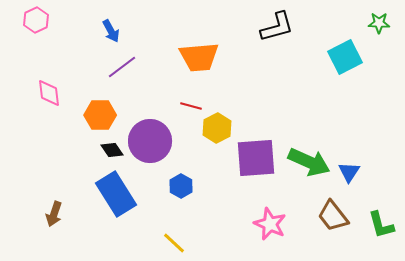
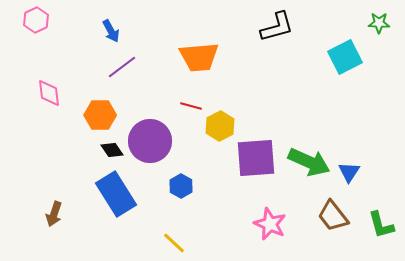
yellow hexagon: moved 3 px right, 2 px up
